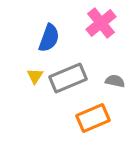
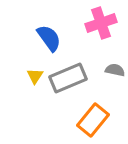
pink cross: rotated 20 degrees clockwise
blue semicircle: rotated 56 degrees counterclockwise
gray semicircle: moved 11 px up
orange rectangle: moved 2 px down; rotated 28 degrees counterclockwise
